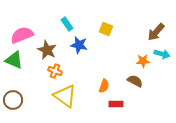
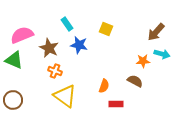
brown star: moved 2 px right, 2 px up
